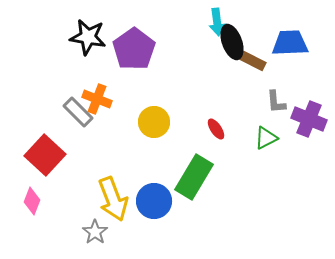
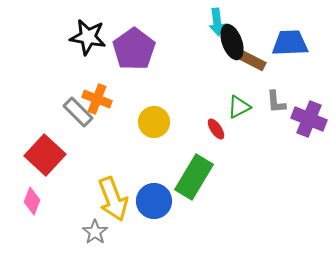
green triangle: moved 27 px left, 31 px up
